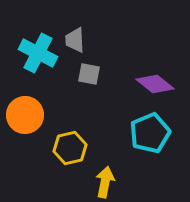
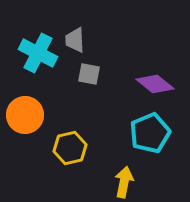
yellow arrow: moved 19 px right
